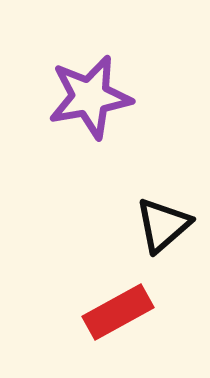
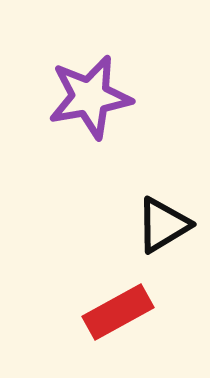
black triangle: rotated 10 degrees clockwise
